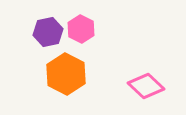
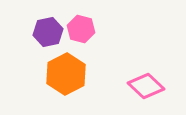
pink hexagon: rotated 12 degrees counterclockwise
orange hexagon: rotated 6 degrees clockwise
